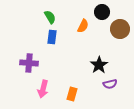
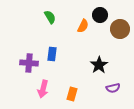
black circle: moved 2 px left, 3 px down
blue rectangle: moved 17 px down
purple semicircle: moved 3 px right, 4 px down
